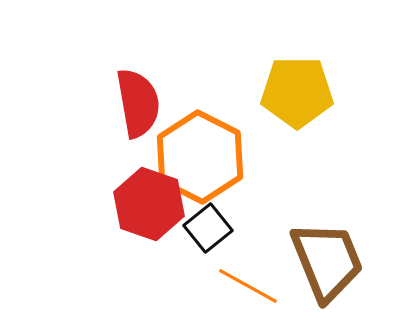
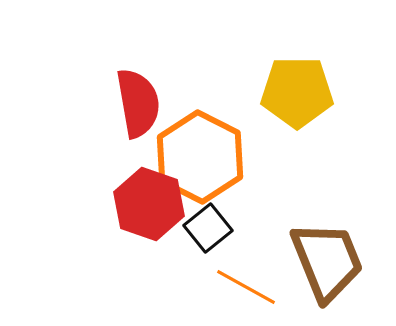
orange line: moved 2 px left, 1 px down
